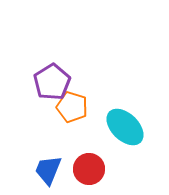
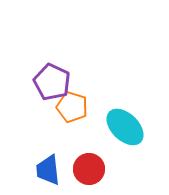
purple pentagon: rotated 15 degrees counterclockwise
blue trapezoid: rotated 28 degrees counterclockwise
